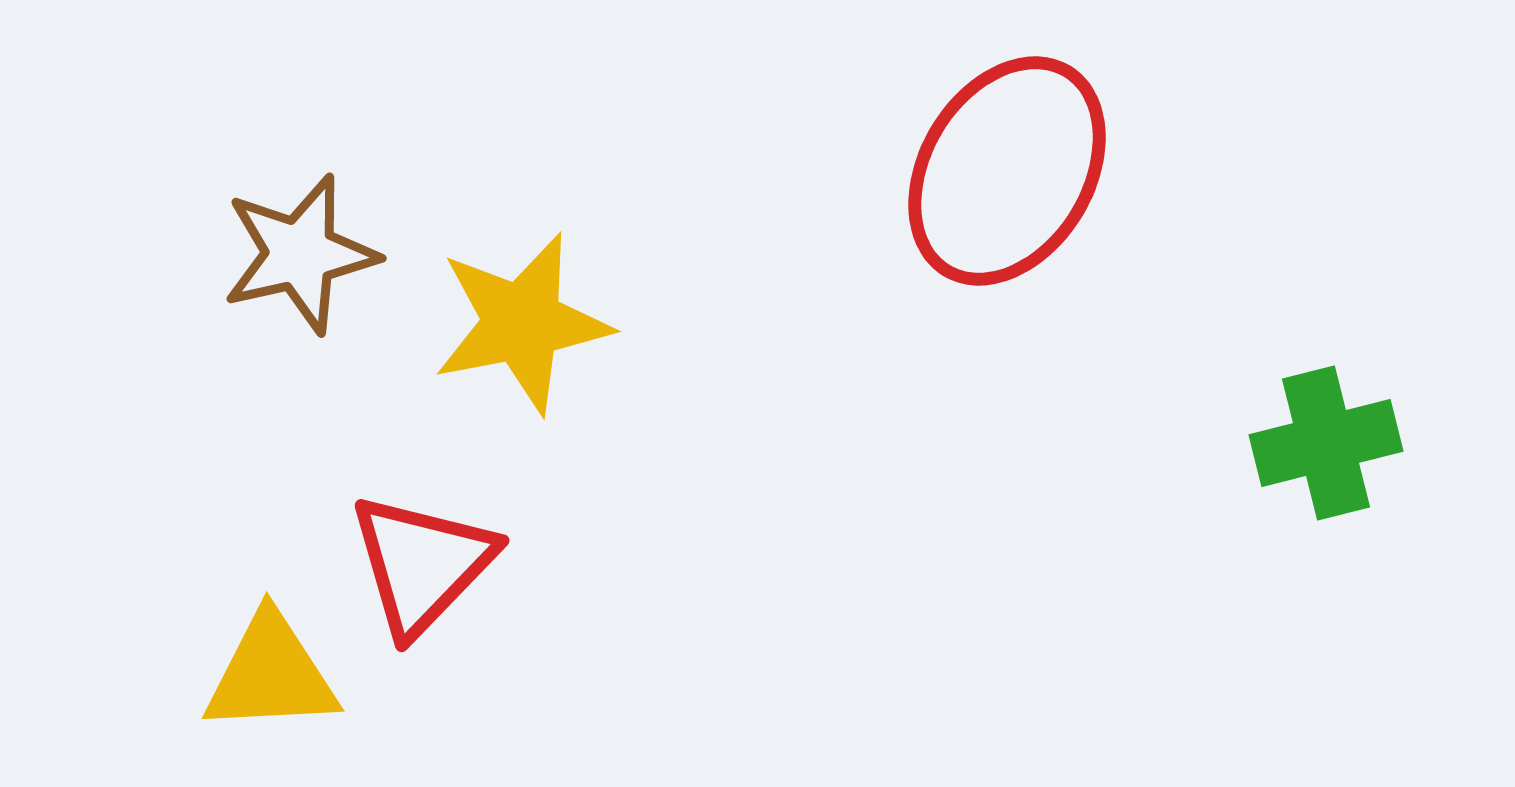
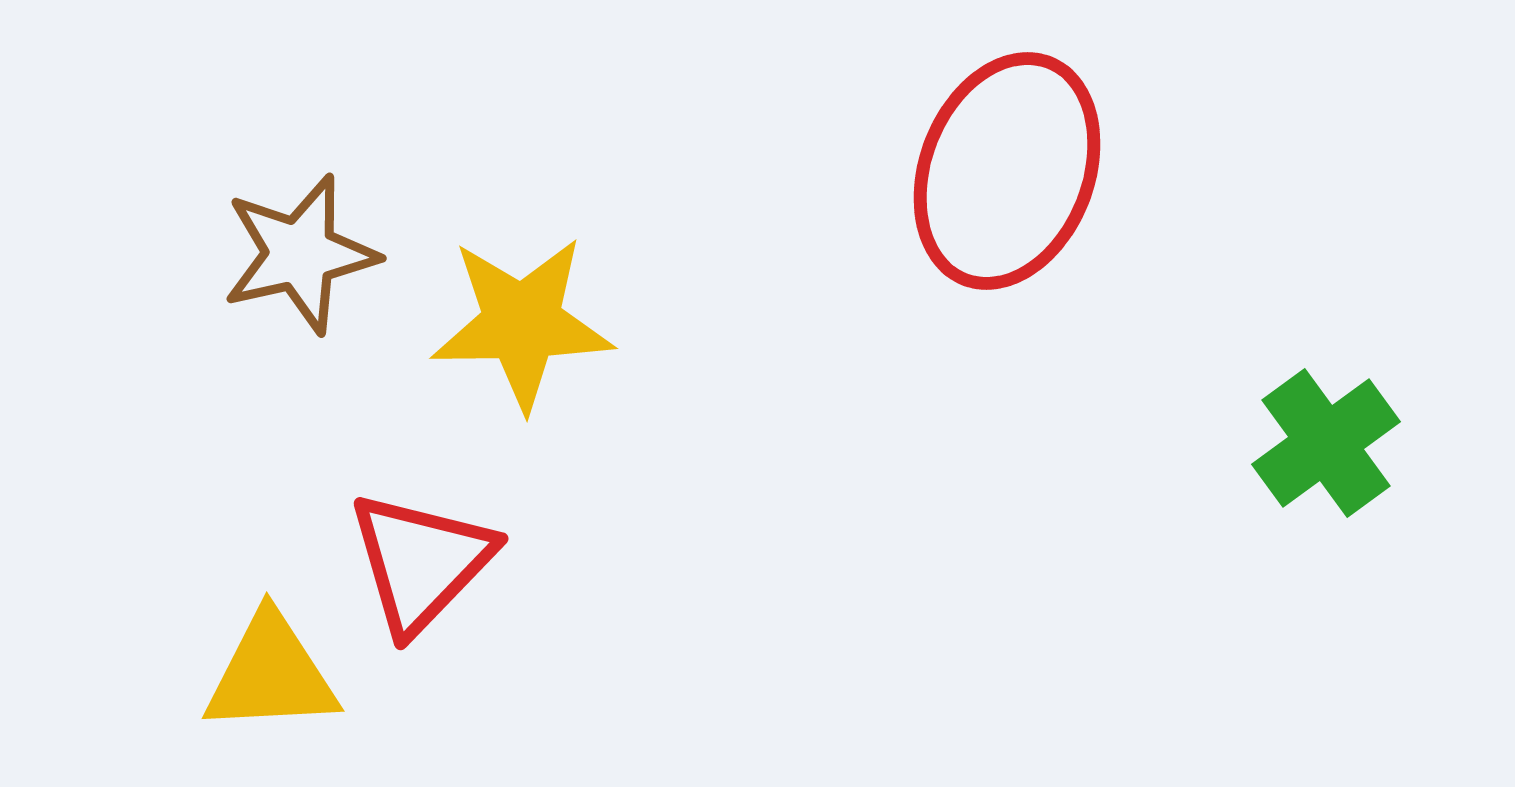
red ellipse: rotated 10 degrees counterclockwise
yellow star: rotated 10 degrees clockwise
green cross: rotated 22 degrees counterclockwise
red triangle: moved 1 px left, 2 px up
